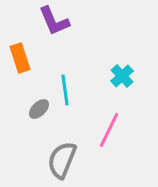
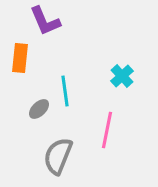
purple L-shape: moved 9 px left
orange rectangle: rotated 24 degrees clockwise
cyan line: moved 1 px down
pink line: moved 2 px left; rotated 15 degrees counterclockwise
gray semicircle: moved 4 px left, 4 px up
